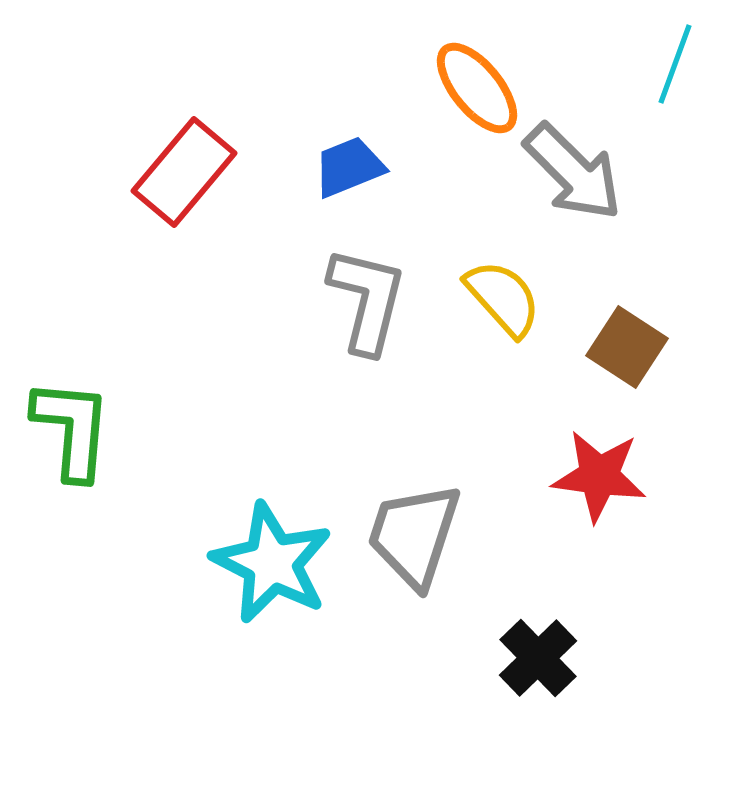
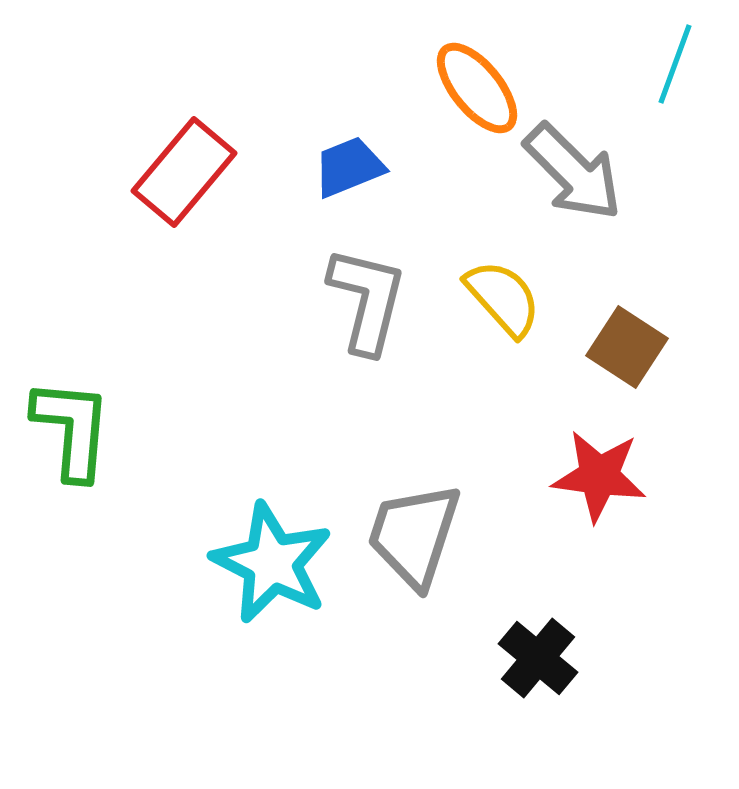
black cross: rotated 6 degrees counterclockwise
